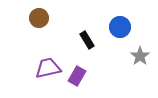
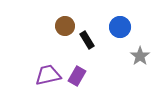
brown circle: moved 26 px right, 8 px down
purple trapezoid: moved 7 px down
